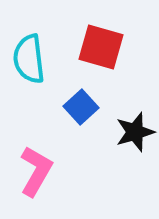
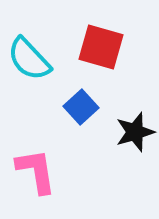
cyan semicircle: rotated 36 degrees counterclockwise
pink L-shape: rotated 39 degrees counterclockwise
